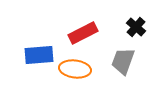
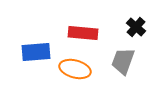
red rectangle: rotated 32 degrees clockwise
blue rectangle: moved 3 px left, 3 px up
orange ellipse: rotated 8 degrees clockwise
